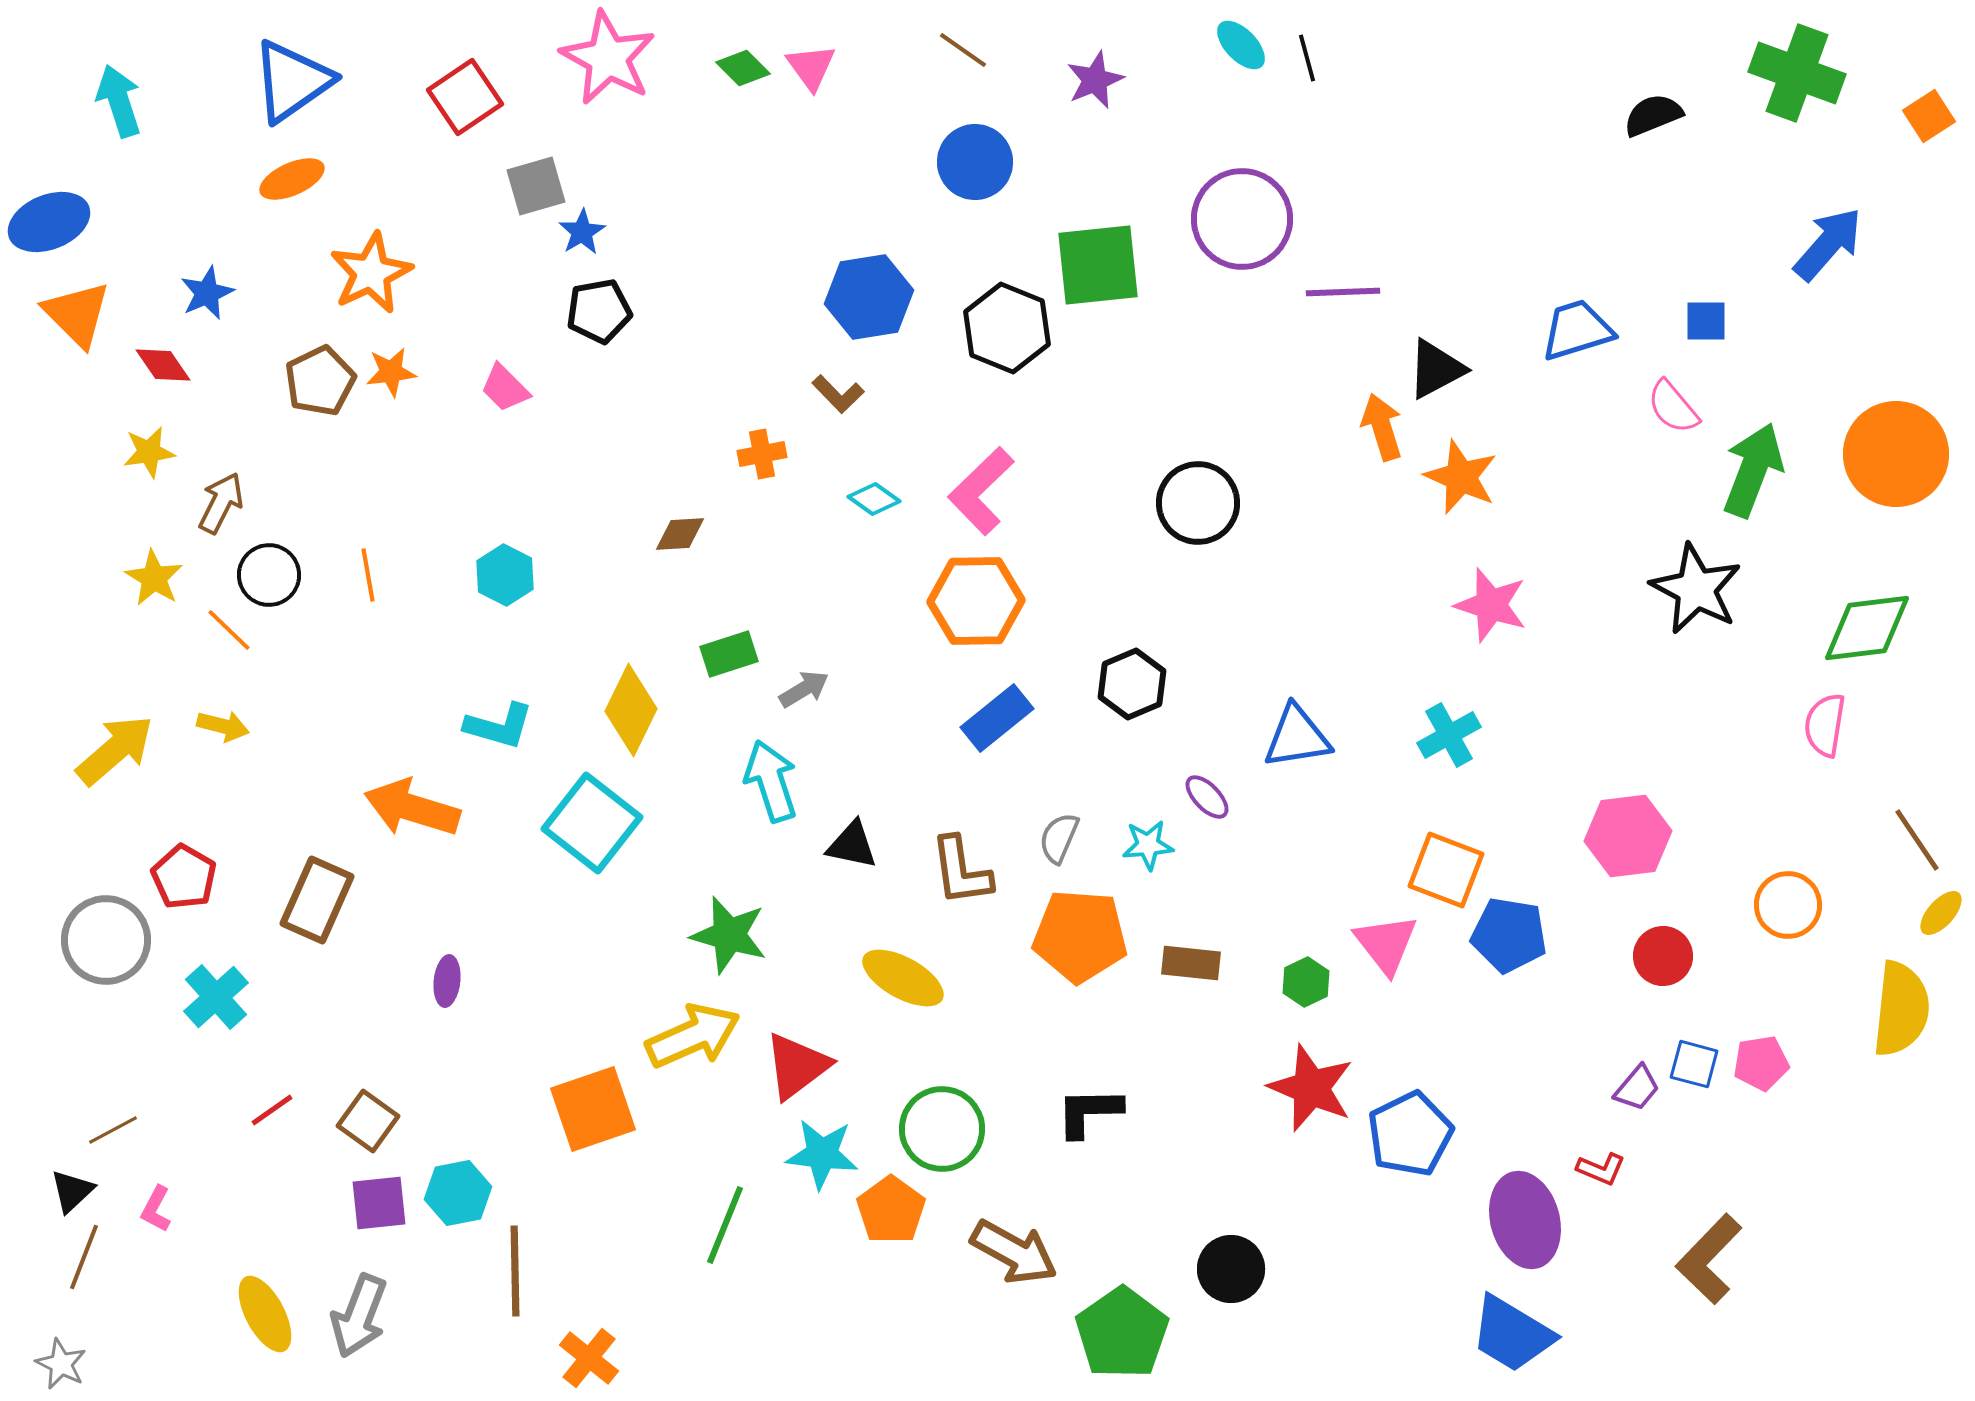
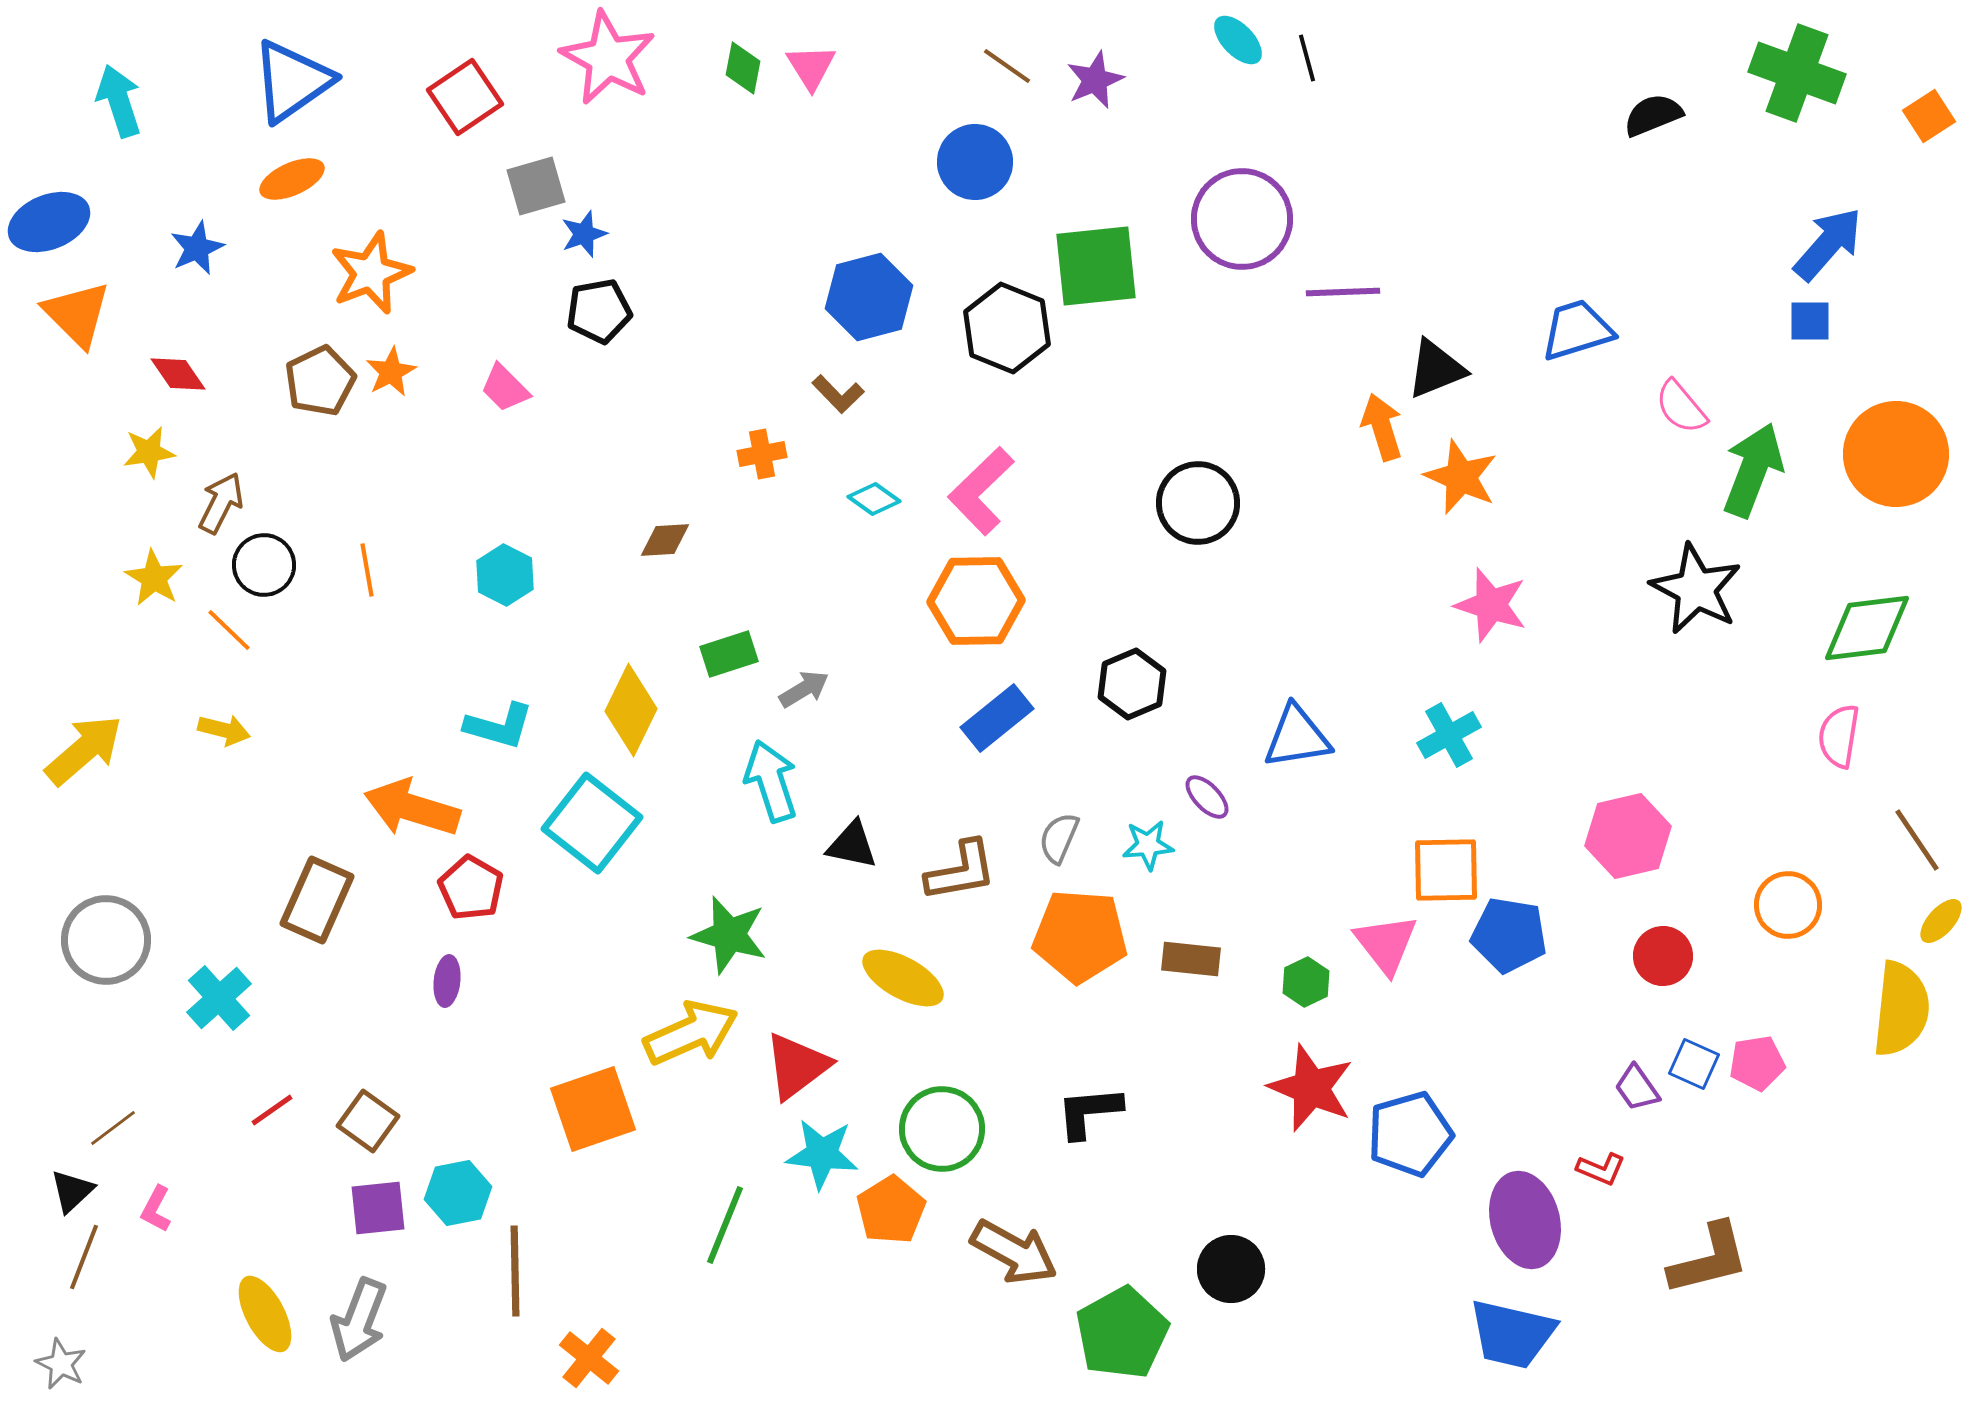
cyan ellipse at (1241, 45): moved 3 px left, 5 px up
brown line at (963, 50): moved 44 px right, 16 px down
pink triangle at (811, 67): rotated 4 degrees clockwise
green diamond at (743, 68): rotated 56 degrees clockwise
blue star at (582, 232): moved 2 px right, 2 px down; rotated 12 degrees clockwise
green square at (1098, 265): moved 2 px left, 1 px down
orange star at (371, 273): rotated 4 degrees clockwise
blue star at (207, 293): moved 10 px left, 45 px up
blue hexagon at (869, 297): rotated 6 degrees counterclockwise
blue square at (1706, 321): moved 104 px right
red diamond at (163, 365): moved 15 px right, 9 px down
black triangle at (1436, 369): rotated 6 degrees clockwise
orange star at (391, 372): rotated 21 degrees counterclockwise
pink semicircle at (1673, 407): moved 8 px right
brown diamond at (680, 534): moved 15 px left, 6 px down
black circle at (269, 575): moved 5 px left, 10 px up
orange line at (368, 575): moved 1 px left, 5 px up
pink semicircle at (1825, 725): moved 14 px right, 11 px down
yellow arrow at (223, 726): moved 1 px right, 4 px down
yellow arrow at (115, 750): moved 31 px left
pink hexagon at (1628, 836): rotated 6 degrees counterclockwise
orange square at (1446, 870): rotated 22 degrees counterclockwise
brown L-shape at (961, 871): rotated 92 degrees counterclockwise
red pentagon at (184, 877): moved 287 px right, 11 px down
yellow ellipse at (1941, 913): moved 8 px down
brown rectangle at (1191, 963): moved 4 px up
cyan cross at (216, 997): moved 3 px right, 1 px down
yellow arrow at (693, 1036): moved 2 px left, 3 px up
pink pentagon at (1761, 1063): moved 4 px left
blue square at (1694, 1064): rotated 9 degrees clockwise
purple trapezoid at (1637, 1088): rotated 105 degrees clockwise
black L-shape at (1089, 1112): rotated 4 degrees counterclockwise
brown line at (113, 1130): moved 2 px up; rotated 9 degrees counterclockwise
blue pentagon at (1410, 1134): rotated 10 degrees clockwise
purple square at (379, 1203): moved 1 px left, 5 px down
orange pentagon at (891, 1210): rotated 4 degrees clockwise
brown L-shape at (1709, 1259): rotated 148 degrees counterclockwise
gray arrow at (359, 1316): moved 4 px down
green pentagon at (1122, 1333): rotated 6 degrees clockwise
blue trapezoid at (1512, 1334): rotated 18 degrees counterclockwise
